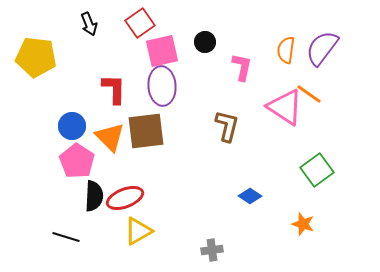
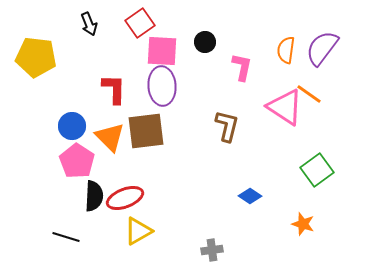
pink square: rotated 16 degrees clockwise
